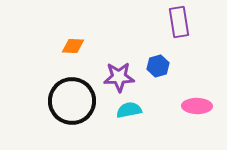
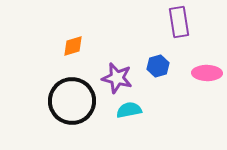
orange diamond: rotated 20 degrees counterclockwise
purple star: moved 2 px left, 1 px down; rotated 16 degrees clockwise
pink ellipse: moved 10 px right, 33 px up
